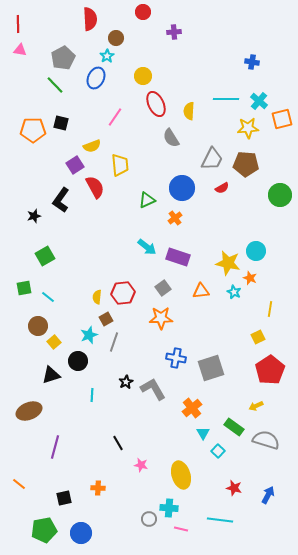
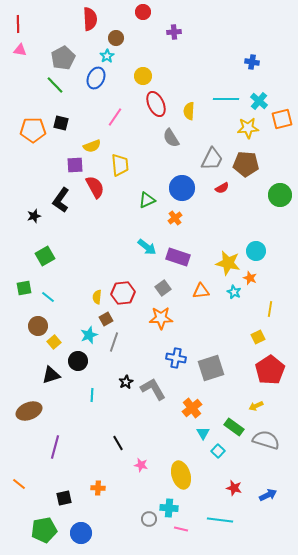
purple square at (75, 165): rotated 30 degrees clockwise
blue arrow at (268, 495): rotated 36 degrees clockwise
